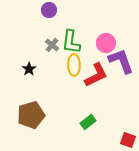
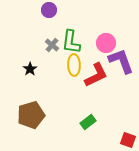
black star: moved 1 px right
